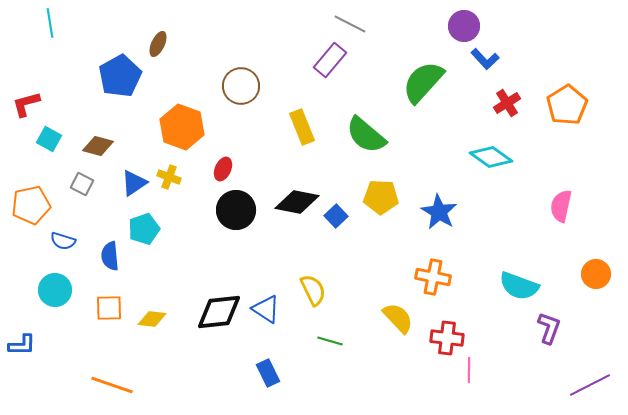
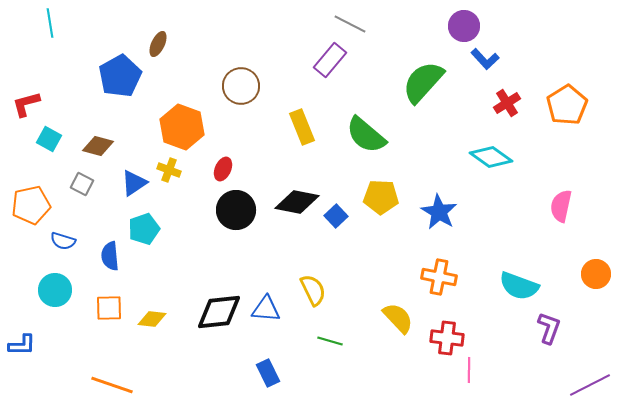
yellow cross at (169, 177): moved 7 px up
orange cross at (433, 277): moved 6 px right
blue triangle at (266, 309): rotated 28 degrees counterclockwise
